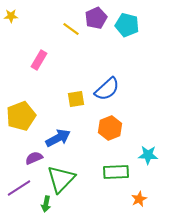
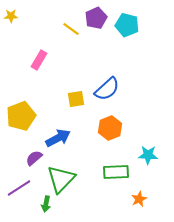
purple semicircle: rotated 18 degrees counterclockwise
